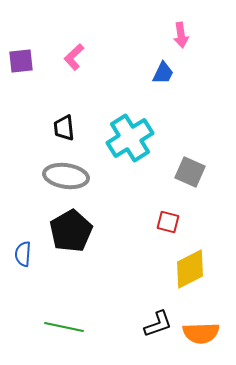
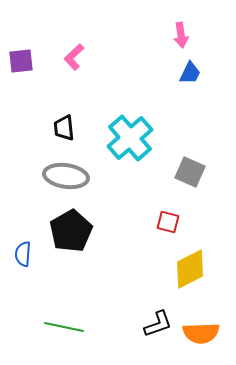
blue trapezoid: moved 27 px right
cyan cross: rotated 9 degrees counterclockwise
